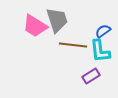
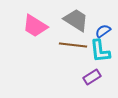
gray trapezoid: moved 19 px right; rotated 40 degrees counterclockwise
purple rectangle: moved 1 px right, 1 px down
